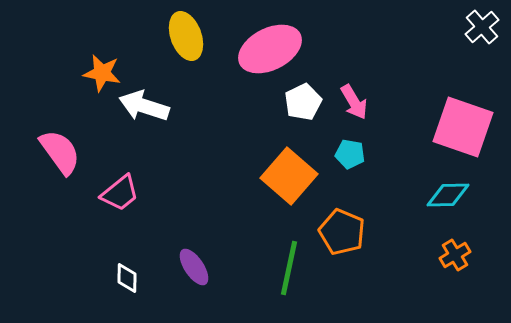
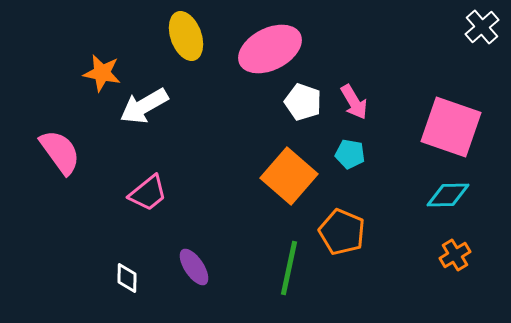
white pentagon: rotated 27 degrees counterclockwise
white arrow: rotated 48 degrees counterclockwise
pink square: moved 12 px left
pink trapezoid: moved 28 px right
